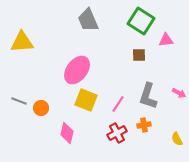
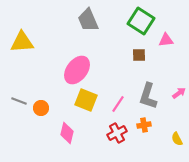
pink arrow: rotated 64 degrees counterclockwise
